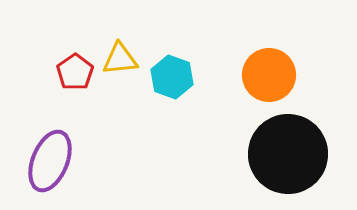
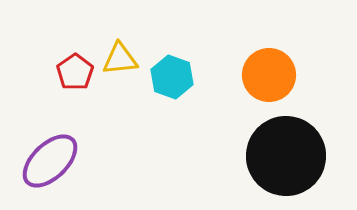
black circle: moved 2 px left, 2 px down
purple ellipse: rotated 24 degrees clockwise
